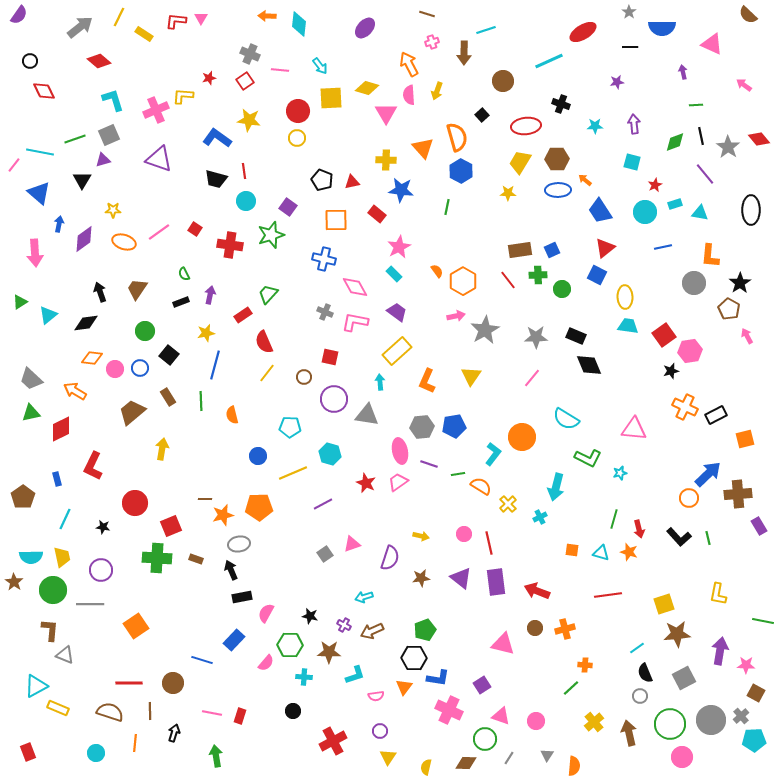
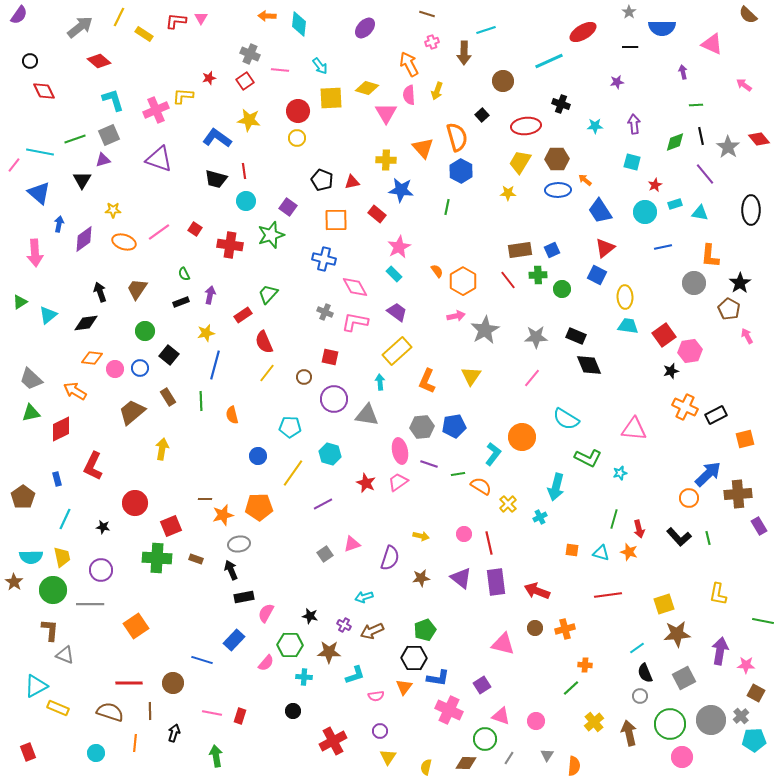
yellow line at (293, 473): rotated 32 degrees counterclockwise
black rectangle at (242, 597): moved 2 px right
